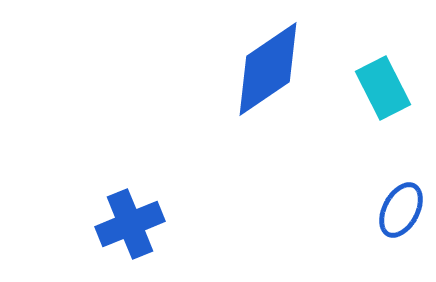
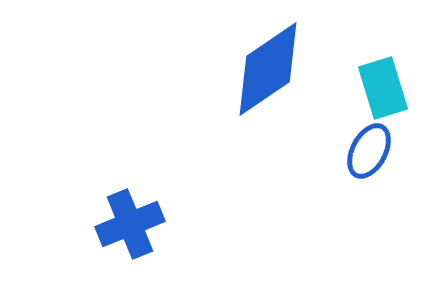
cyan rectangle: rotated 10 degrees clockwise
blue ellipse: moved 32 px left, 59 px up
